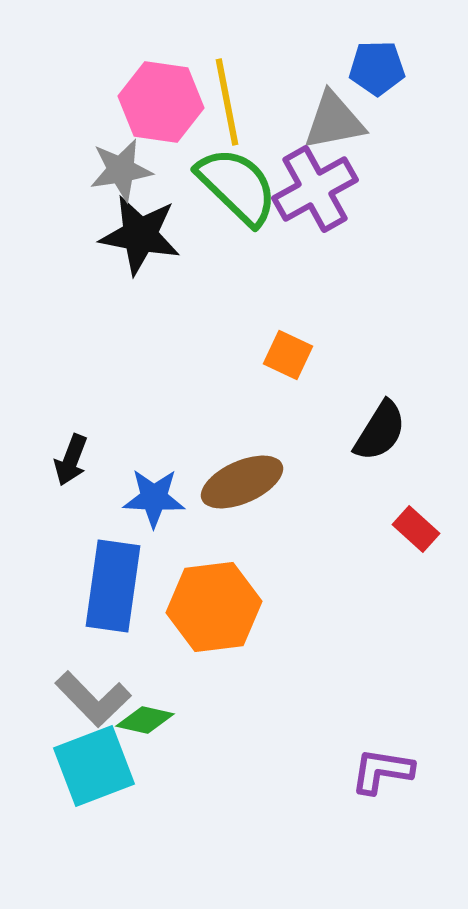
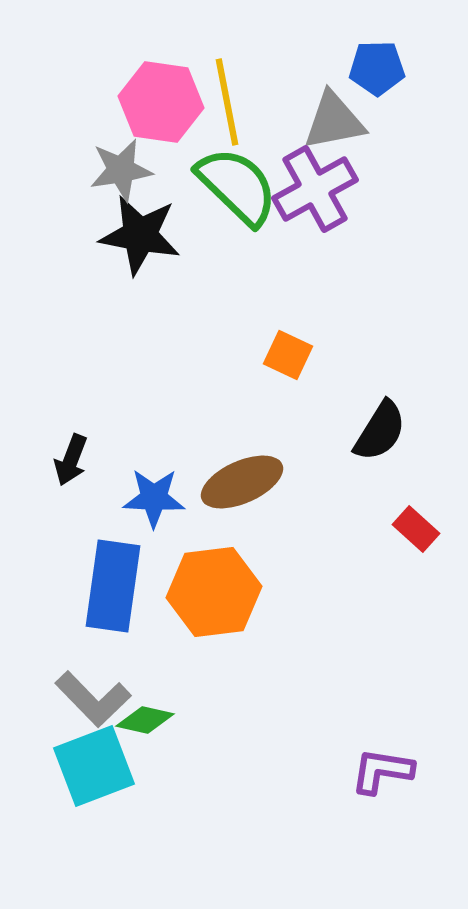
orange hexagon: moved 15 px up
